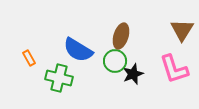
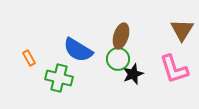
green circle: moved 3 px right, 2 px up
